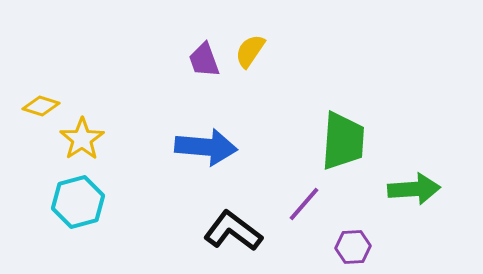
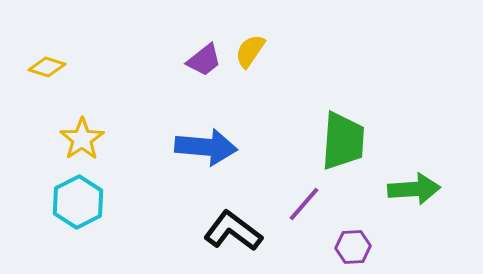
purple trapezoid: rotated 108 degrees counterclockwise
yellow diamond: moved 6 px right, 39 px up
cyan hexagon: rotated 12 degrees counterclockwise
